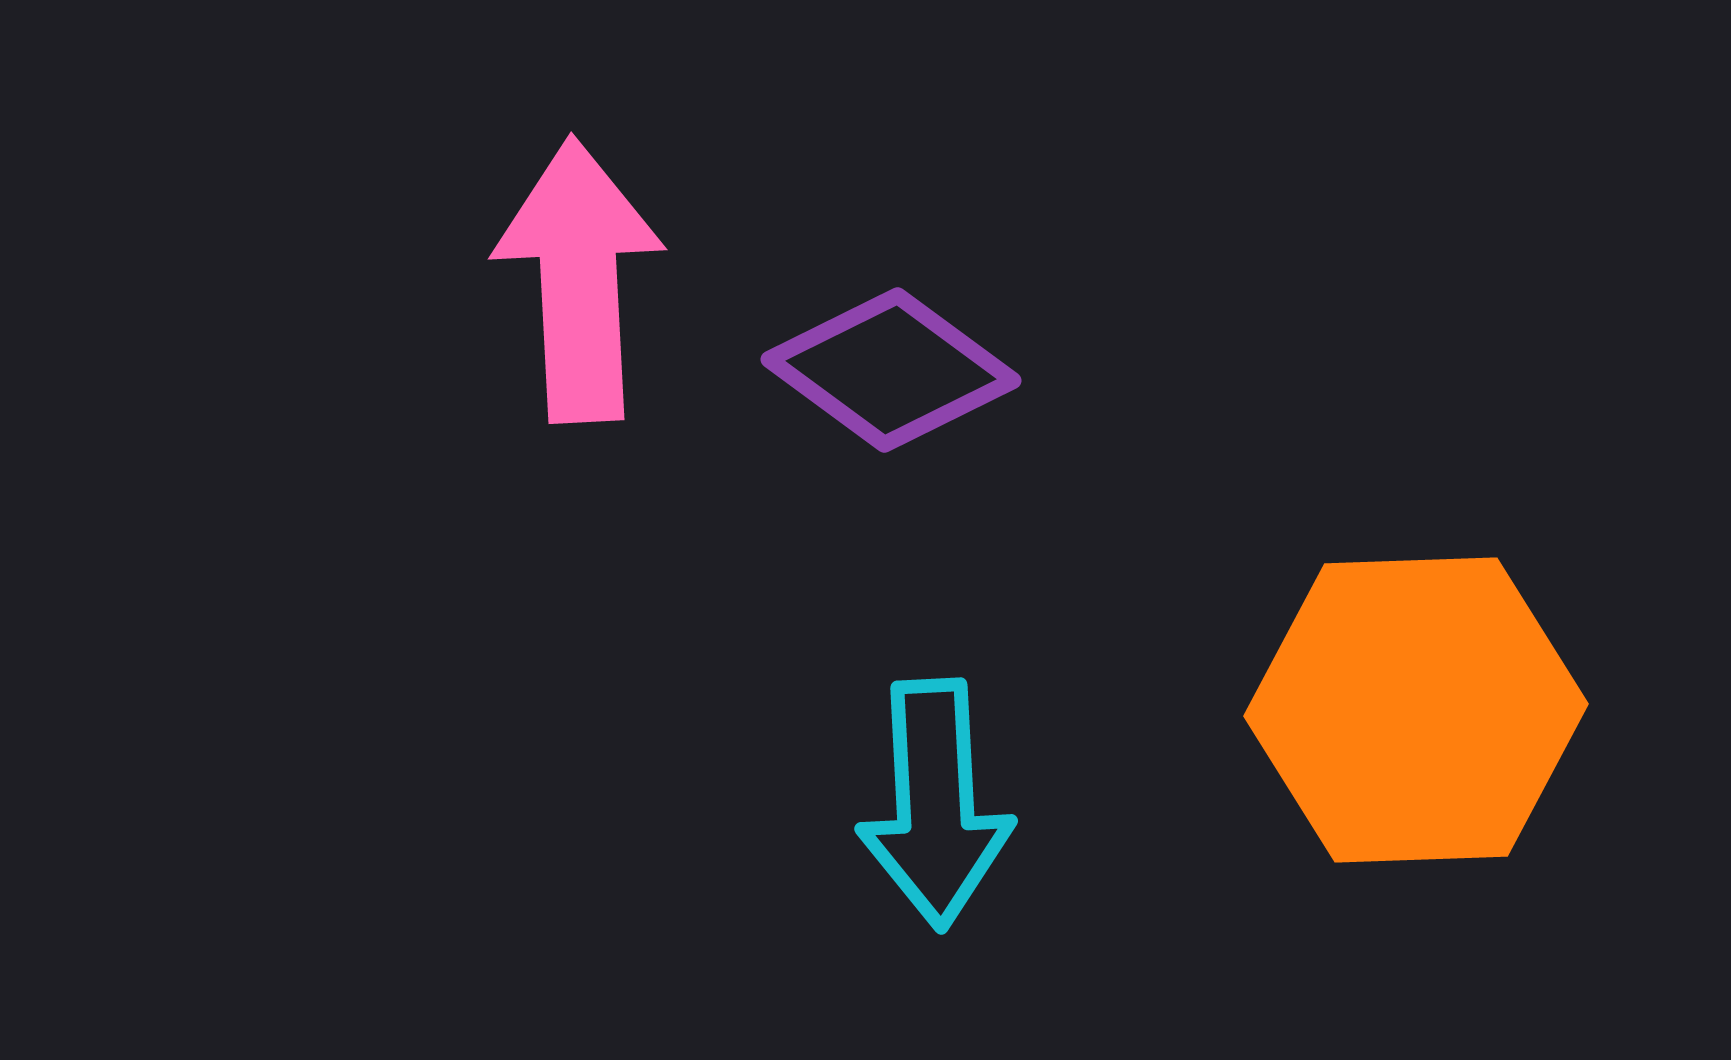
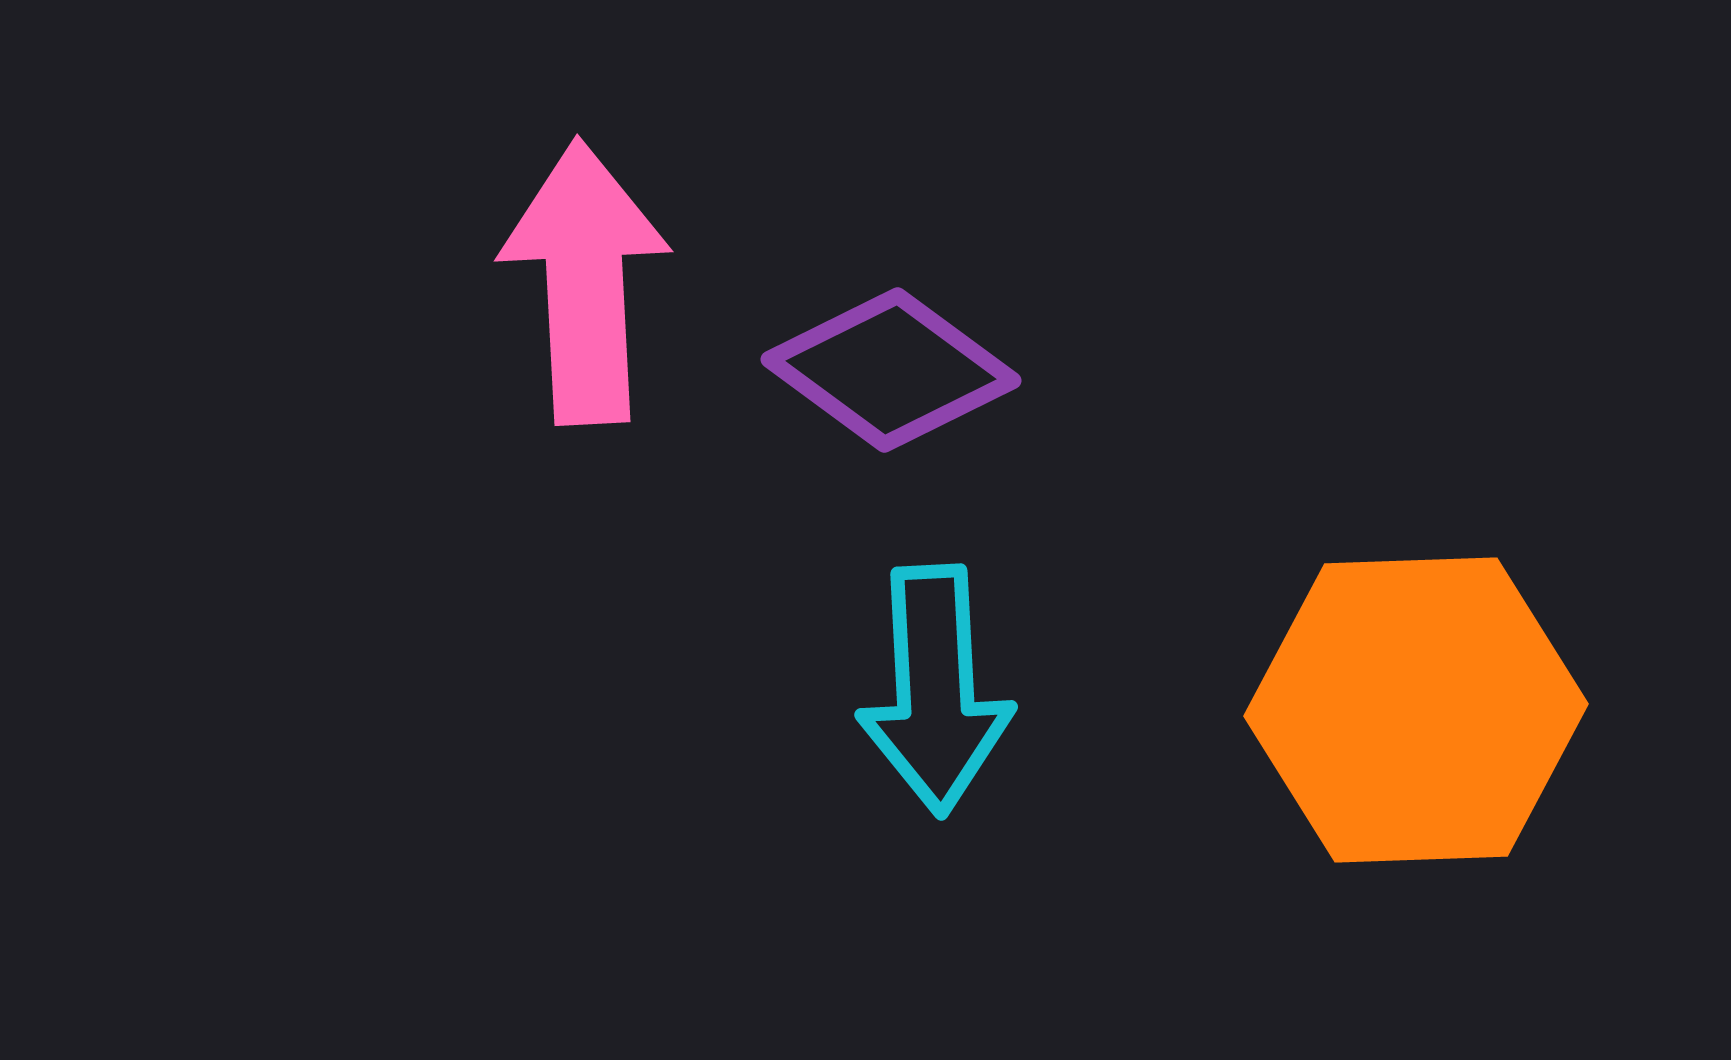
pink arrow: moved 6 px right, 2 px down
cyan arrow: moved 114 px up
